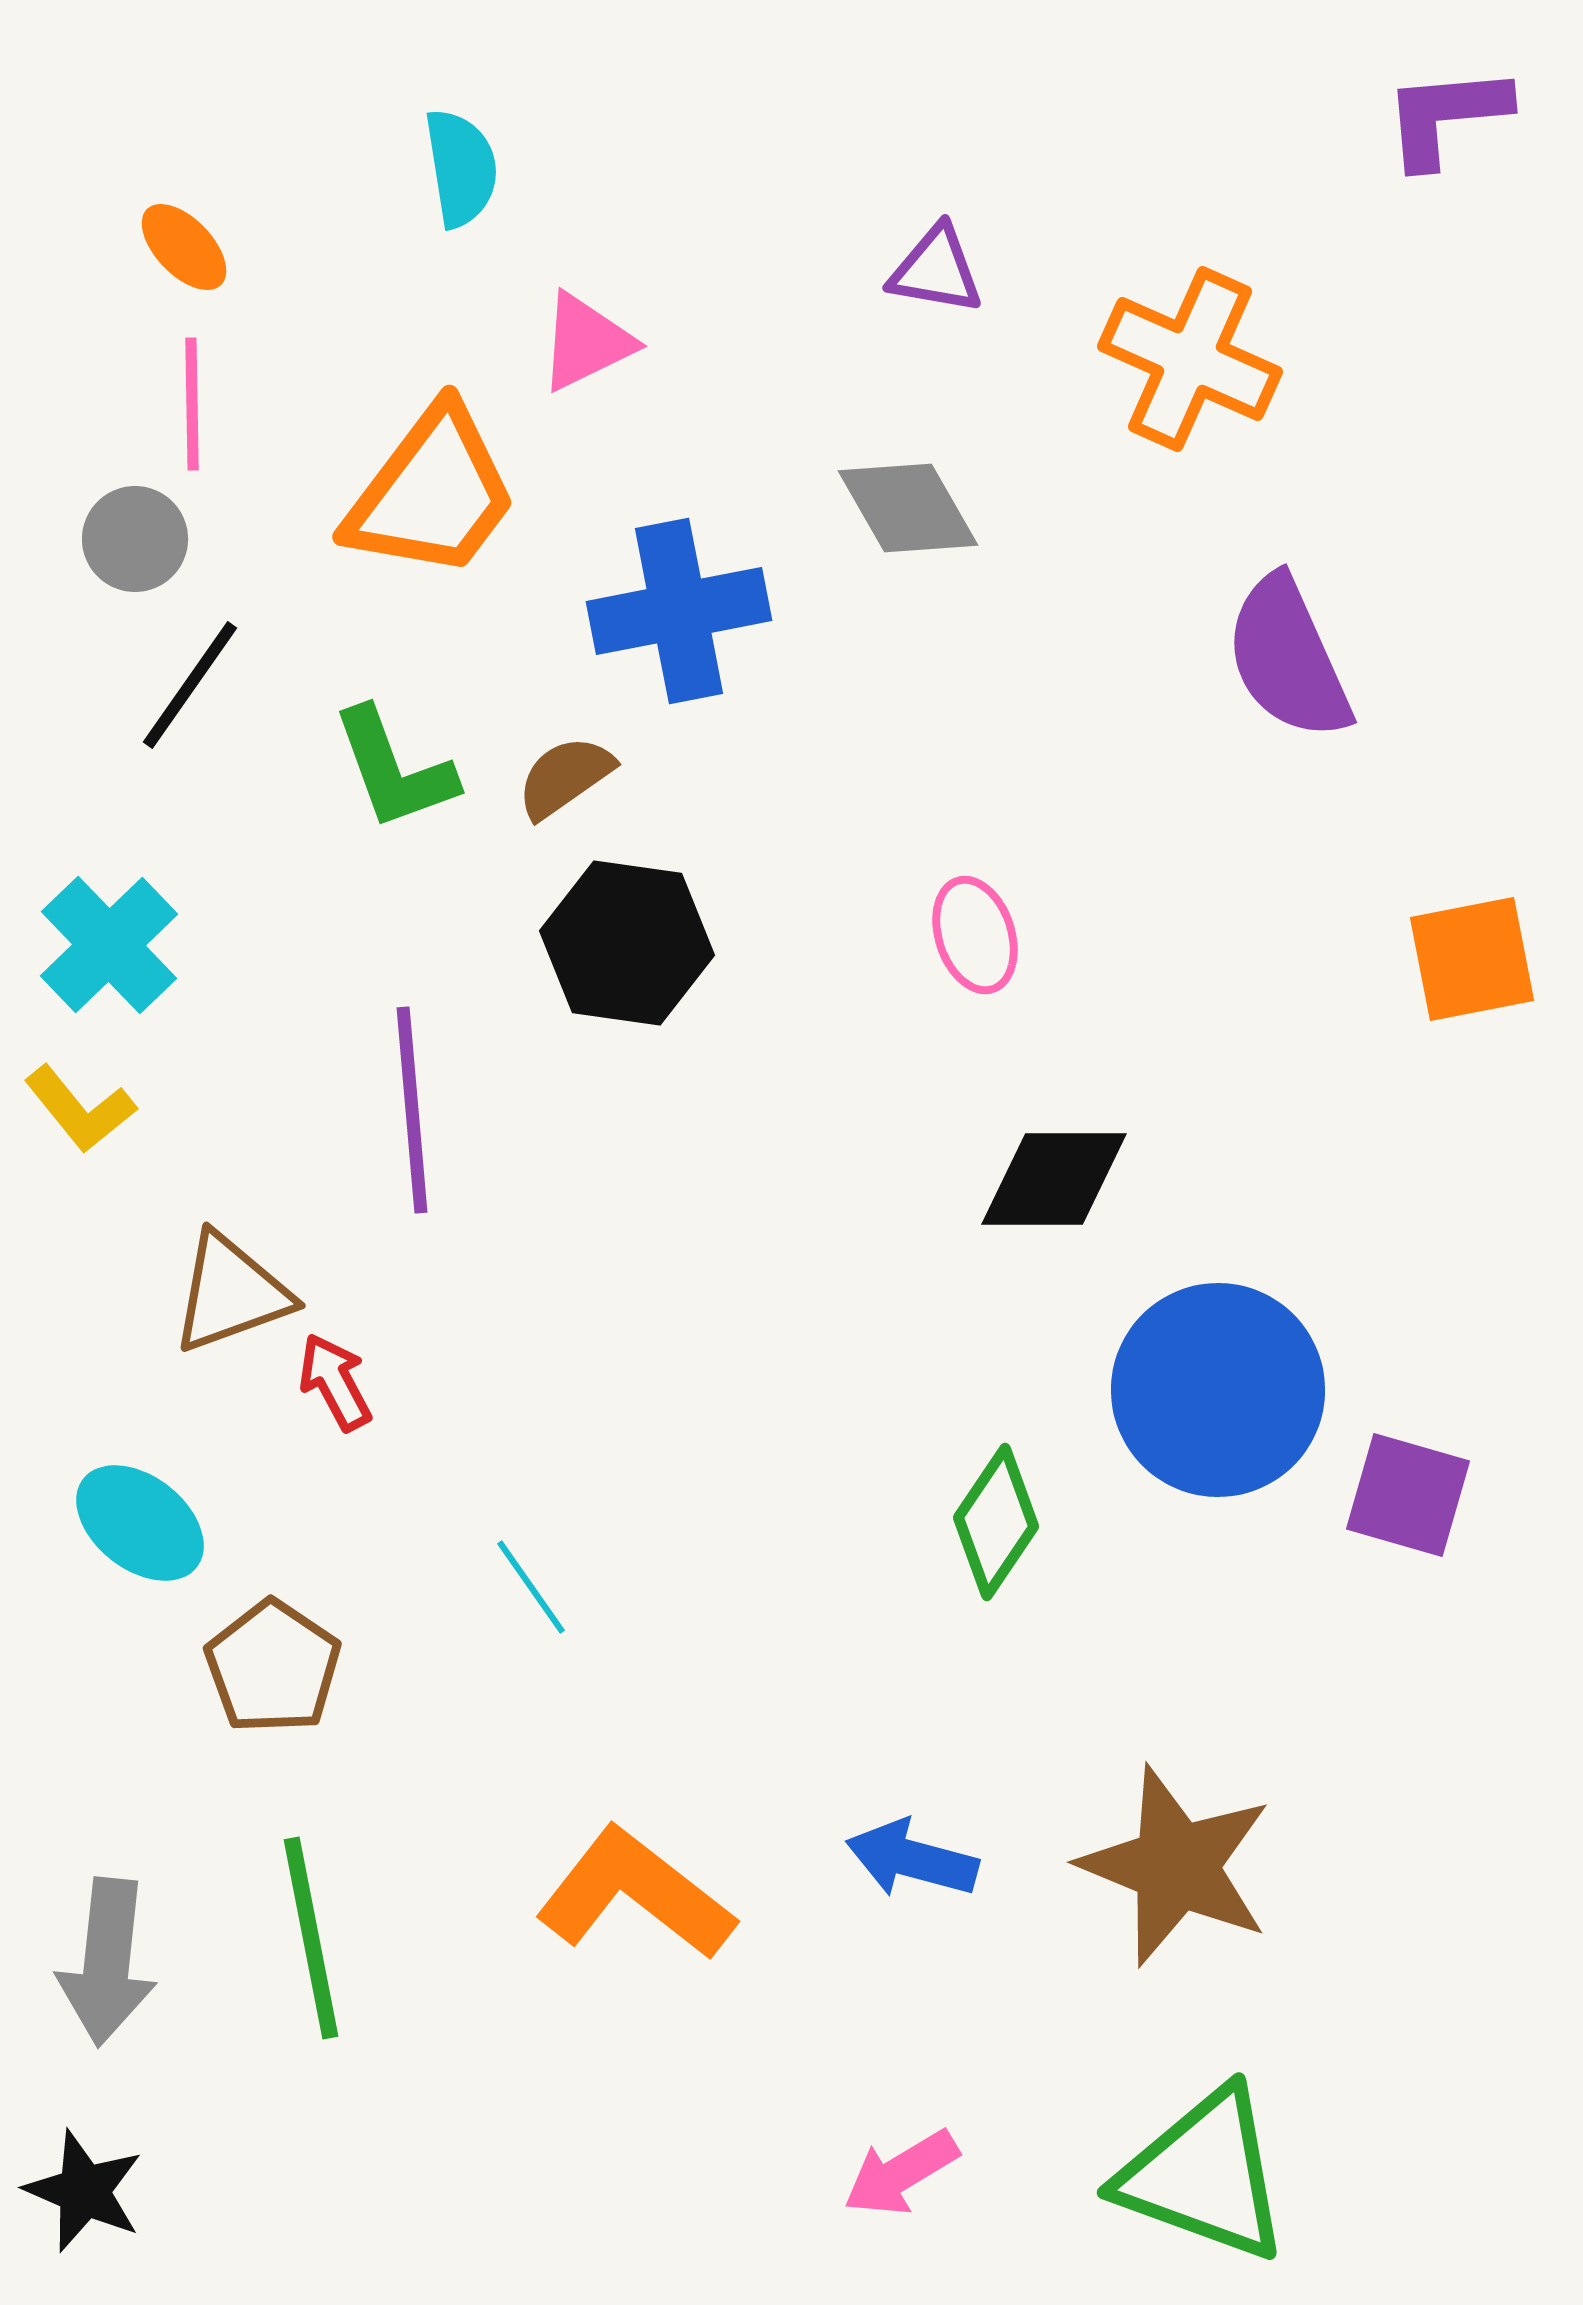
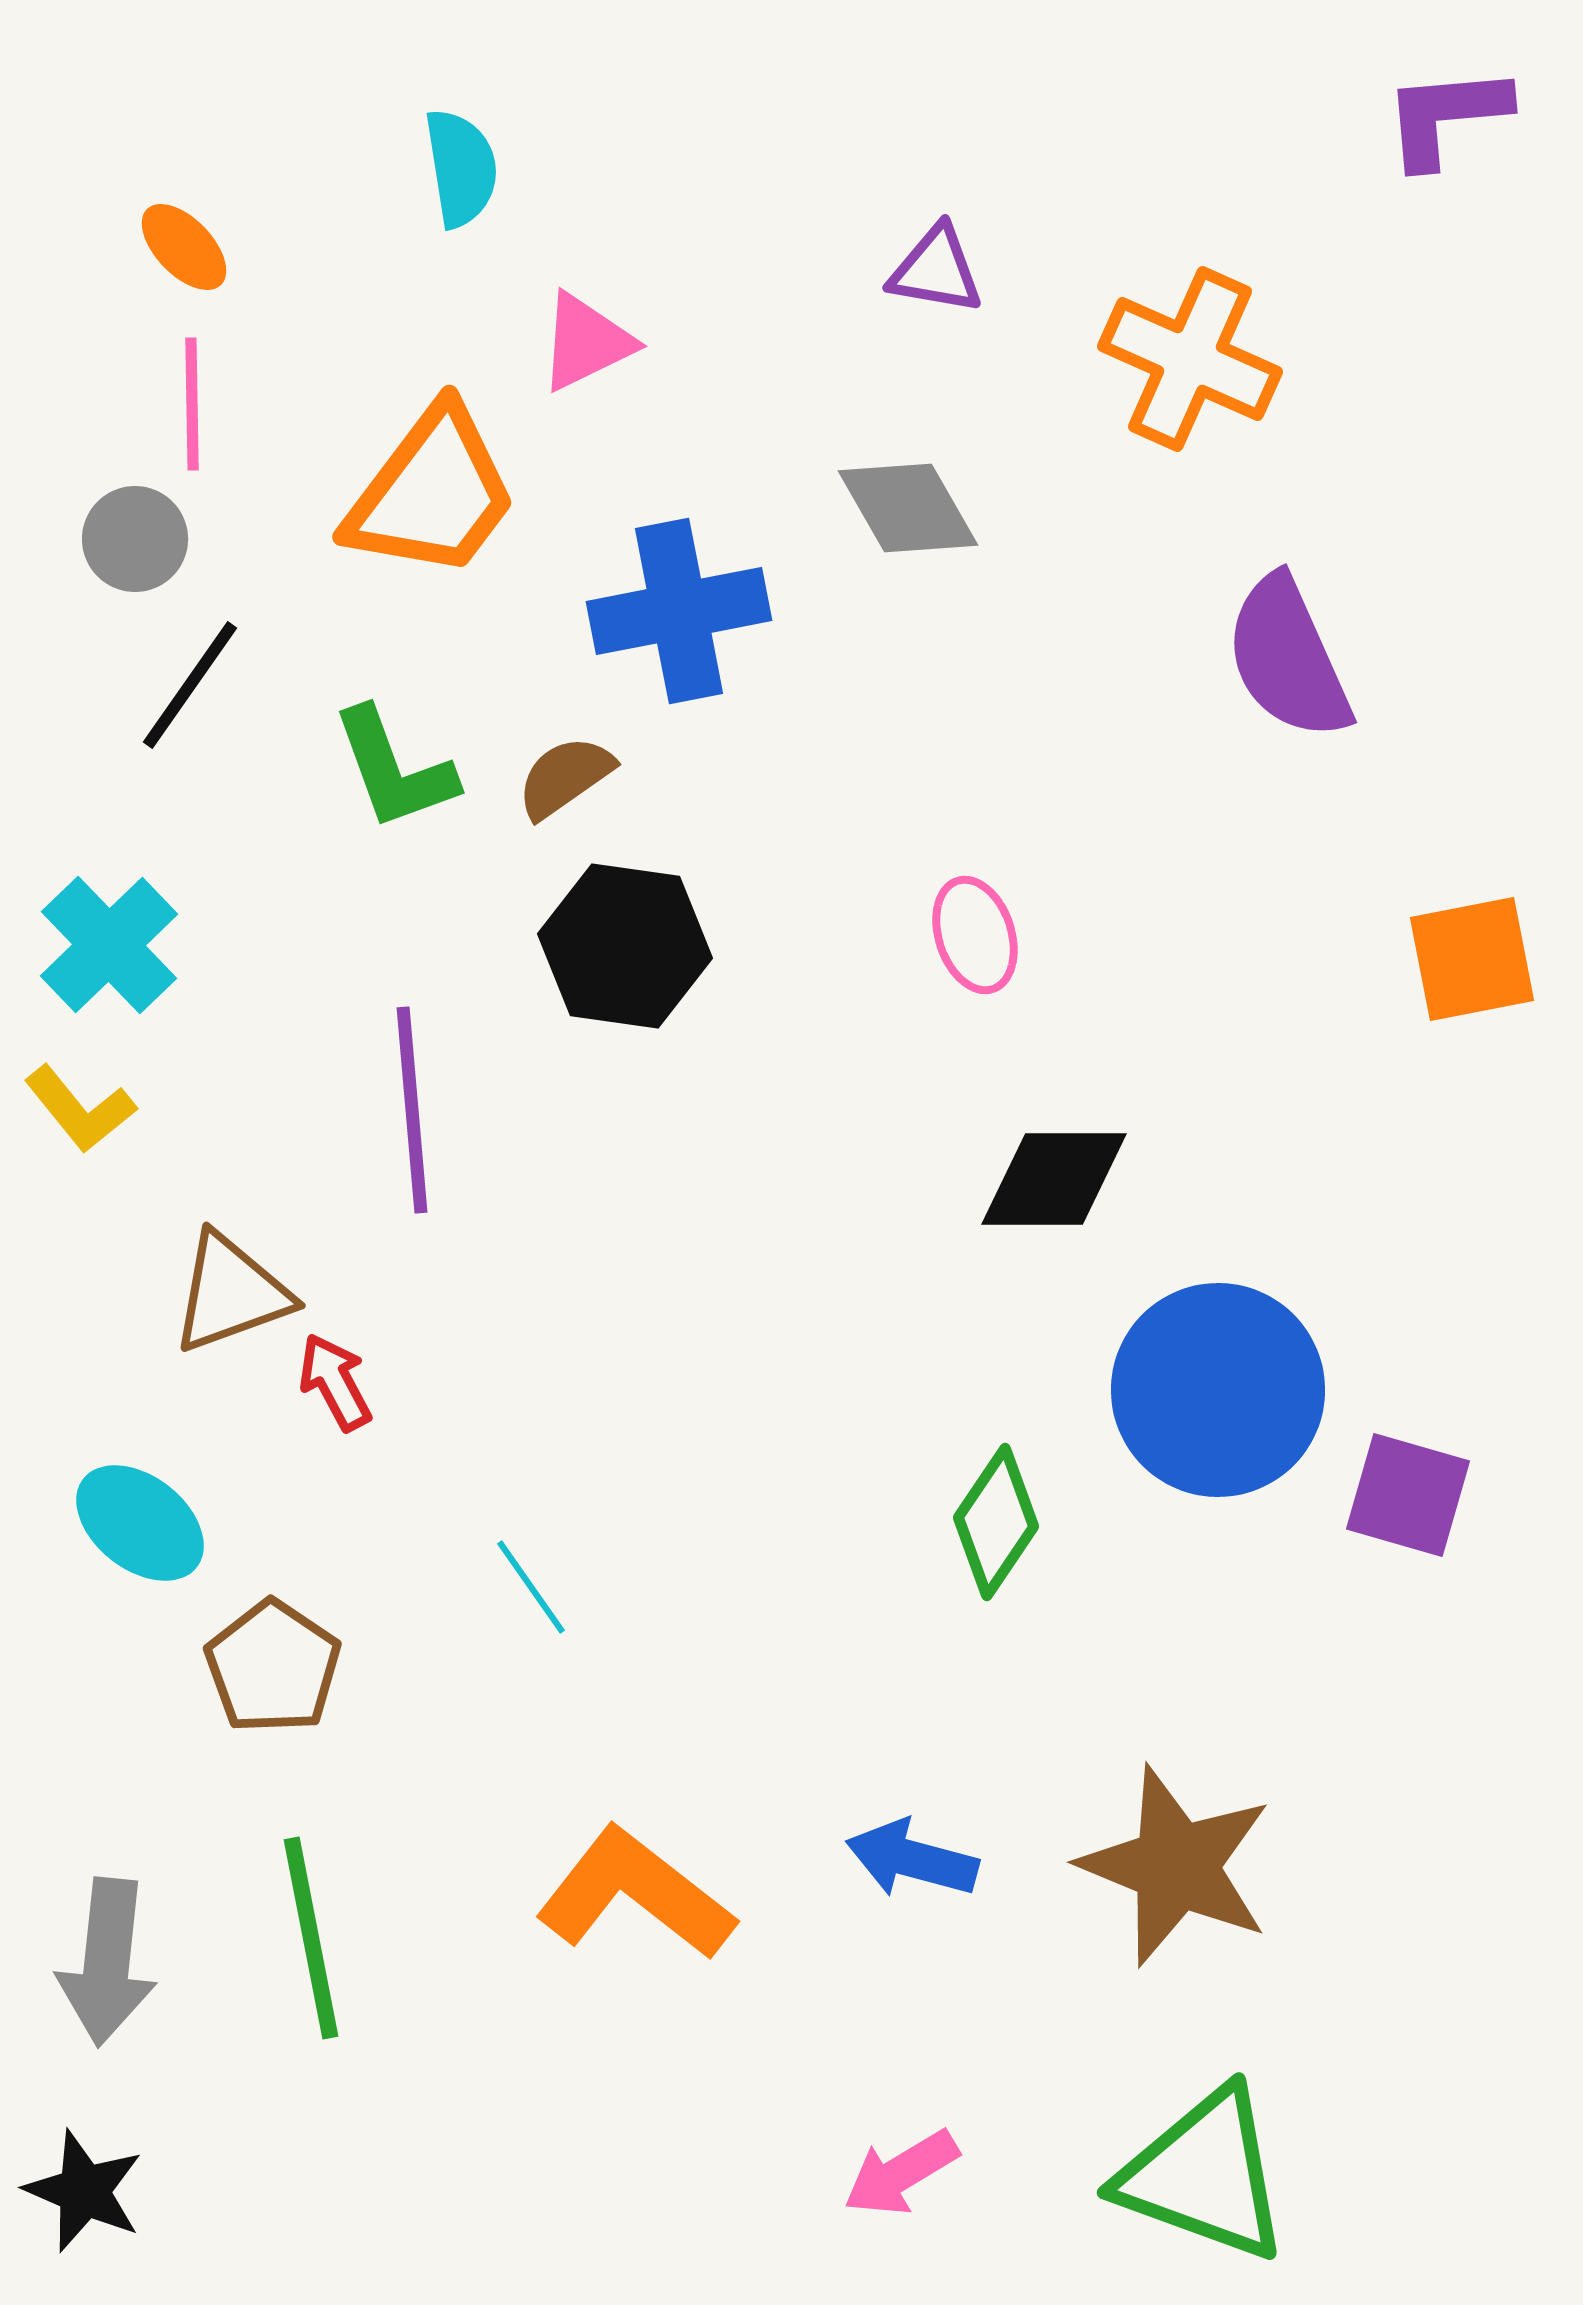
black hexagon: moved 2 px left, 3 px down
